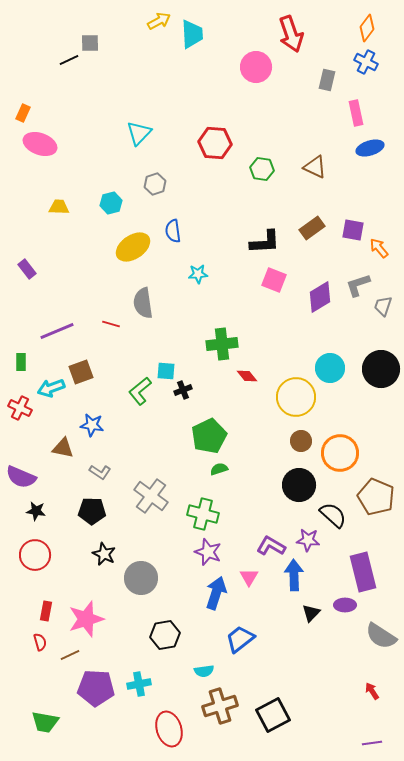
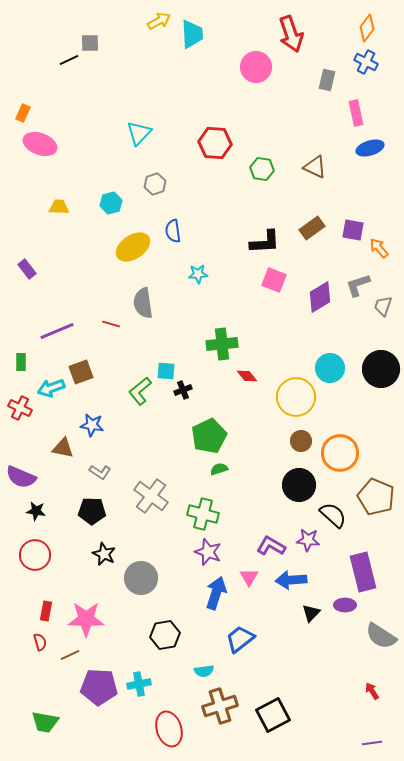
blue arrow at (294, 575): moved 3 px left, 5 px down; rotated 92 degrees counterclockwise
pink star at (86, 619): rotated 18 degrees clockwise
purple pentagon at (96, 688): moved 3 px right, 1 px up
